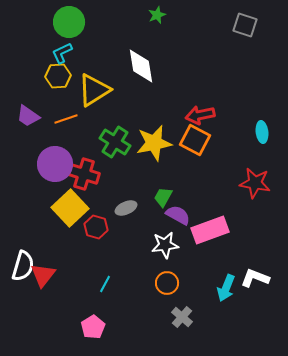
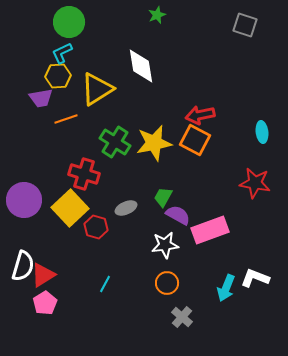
yellow triangle: moved 3 px right, 1 px up
purple trapezoid: moved 13 px right, 18 px up; rotated 45 degrees counterclockwise
purple circle: moved 31 px left, 36 px down
red triangle: rotated 20 degrees clockwise
pink pentagon: moved 48 px left, 24 px up
